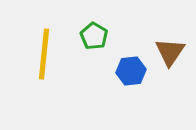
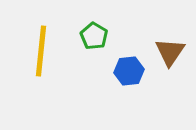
yellow line: moved 3 px left, 3 px up
blue hexagon: moved 2 px left
